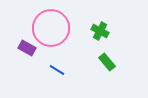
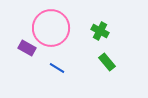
blue line: moved 2 px up
